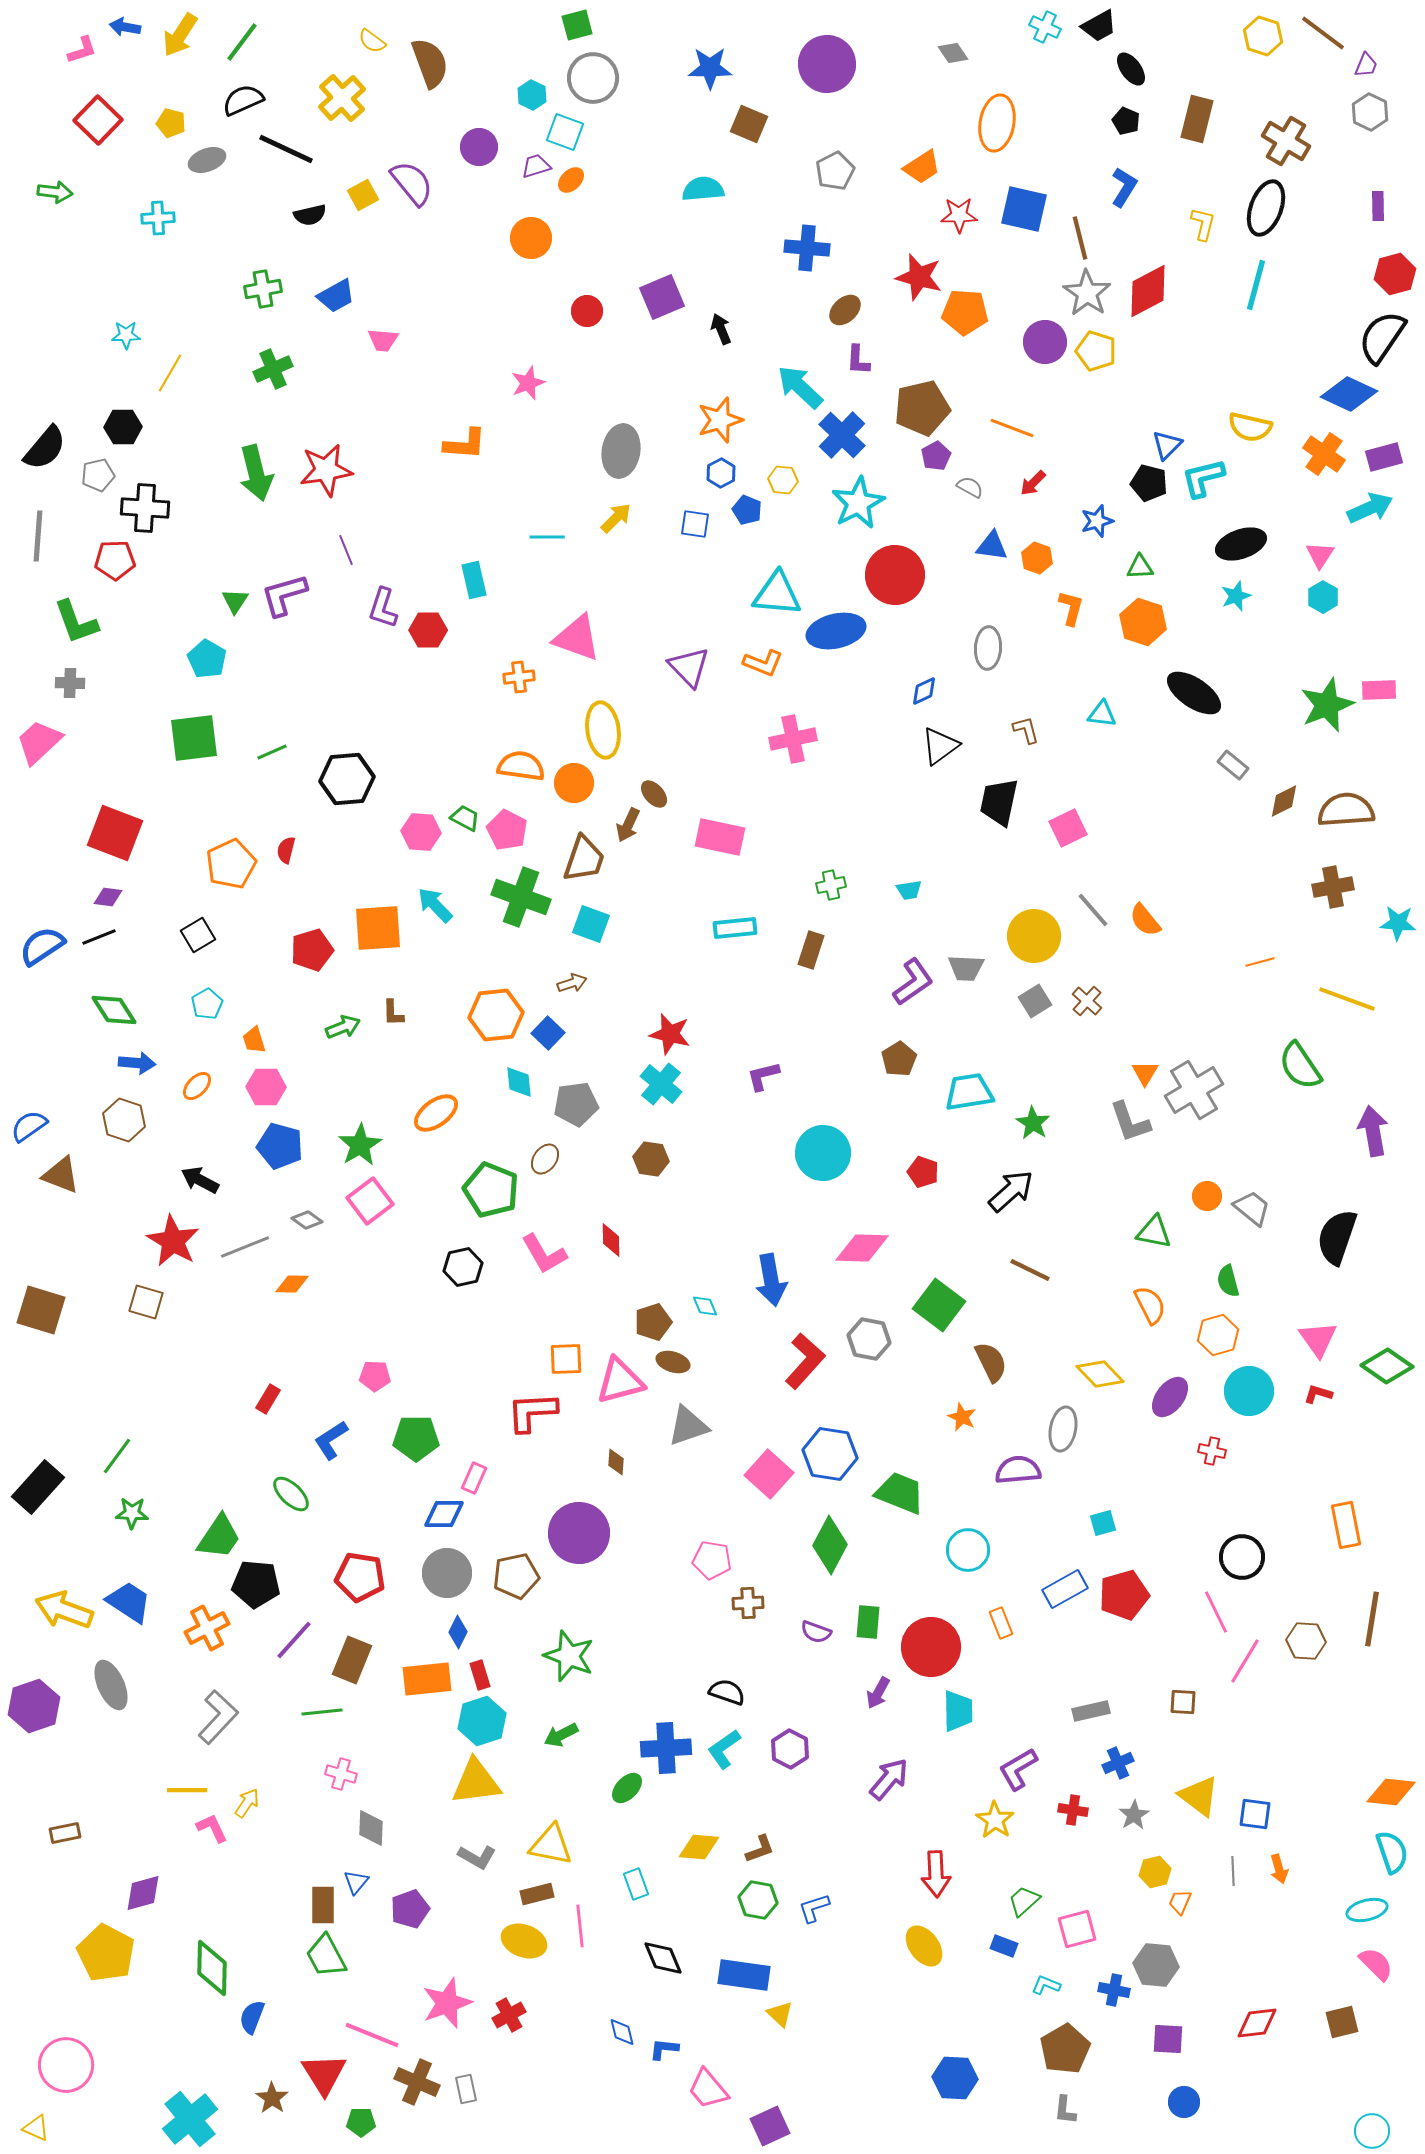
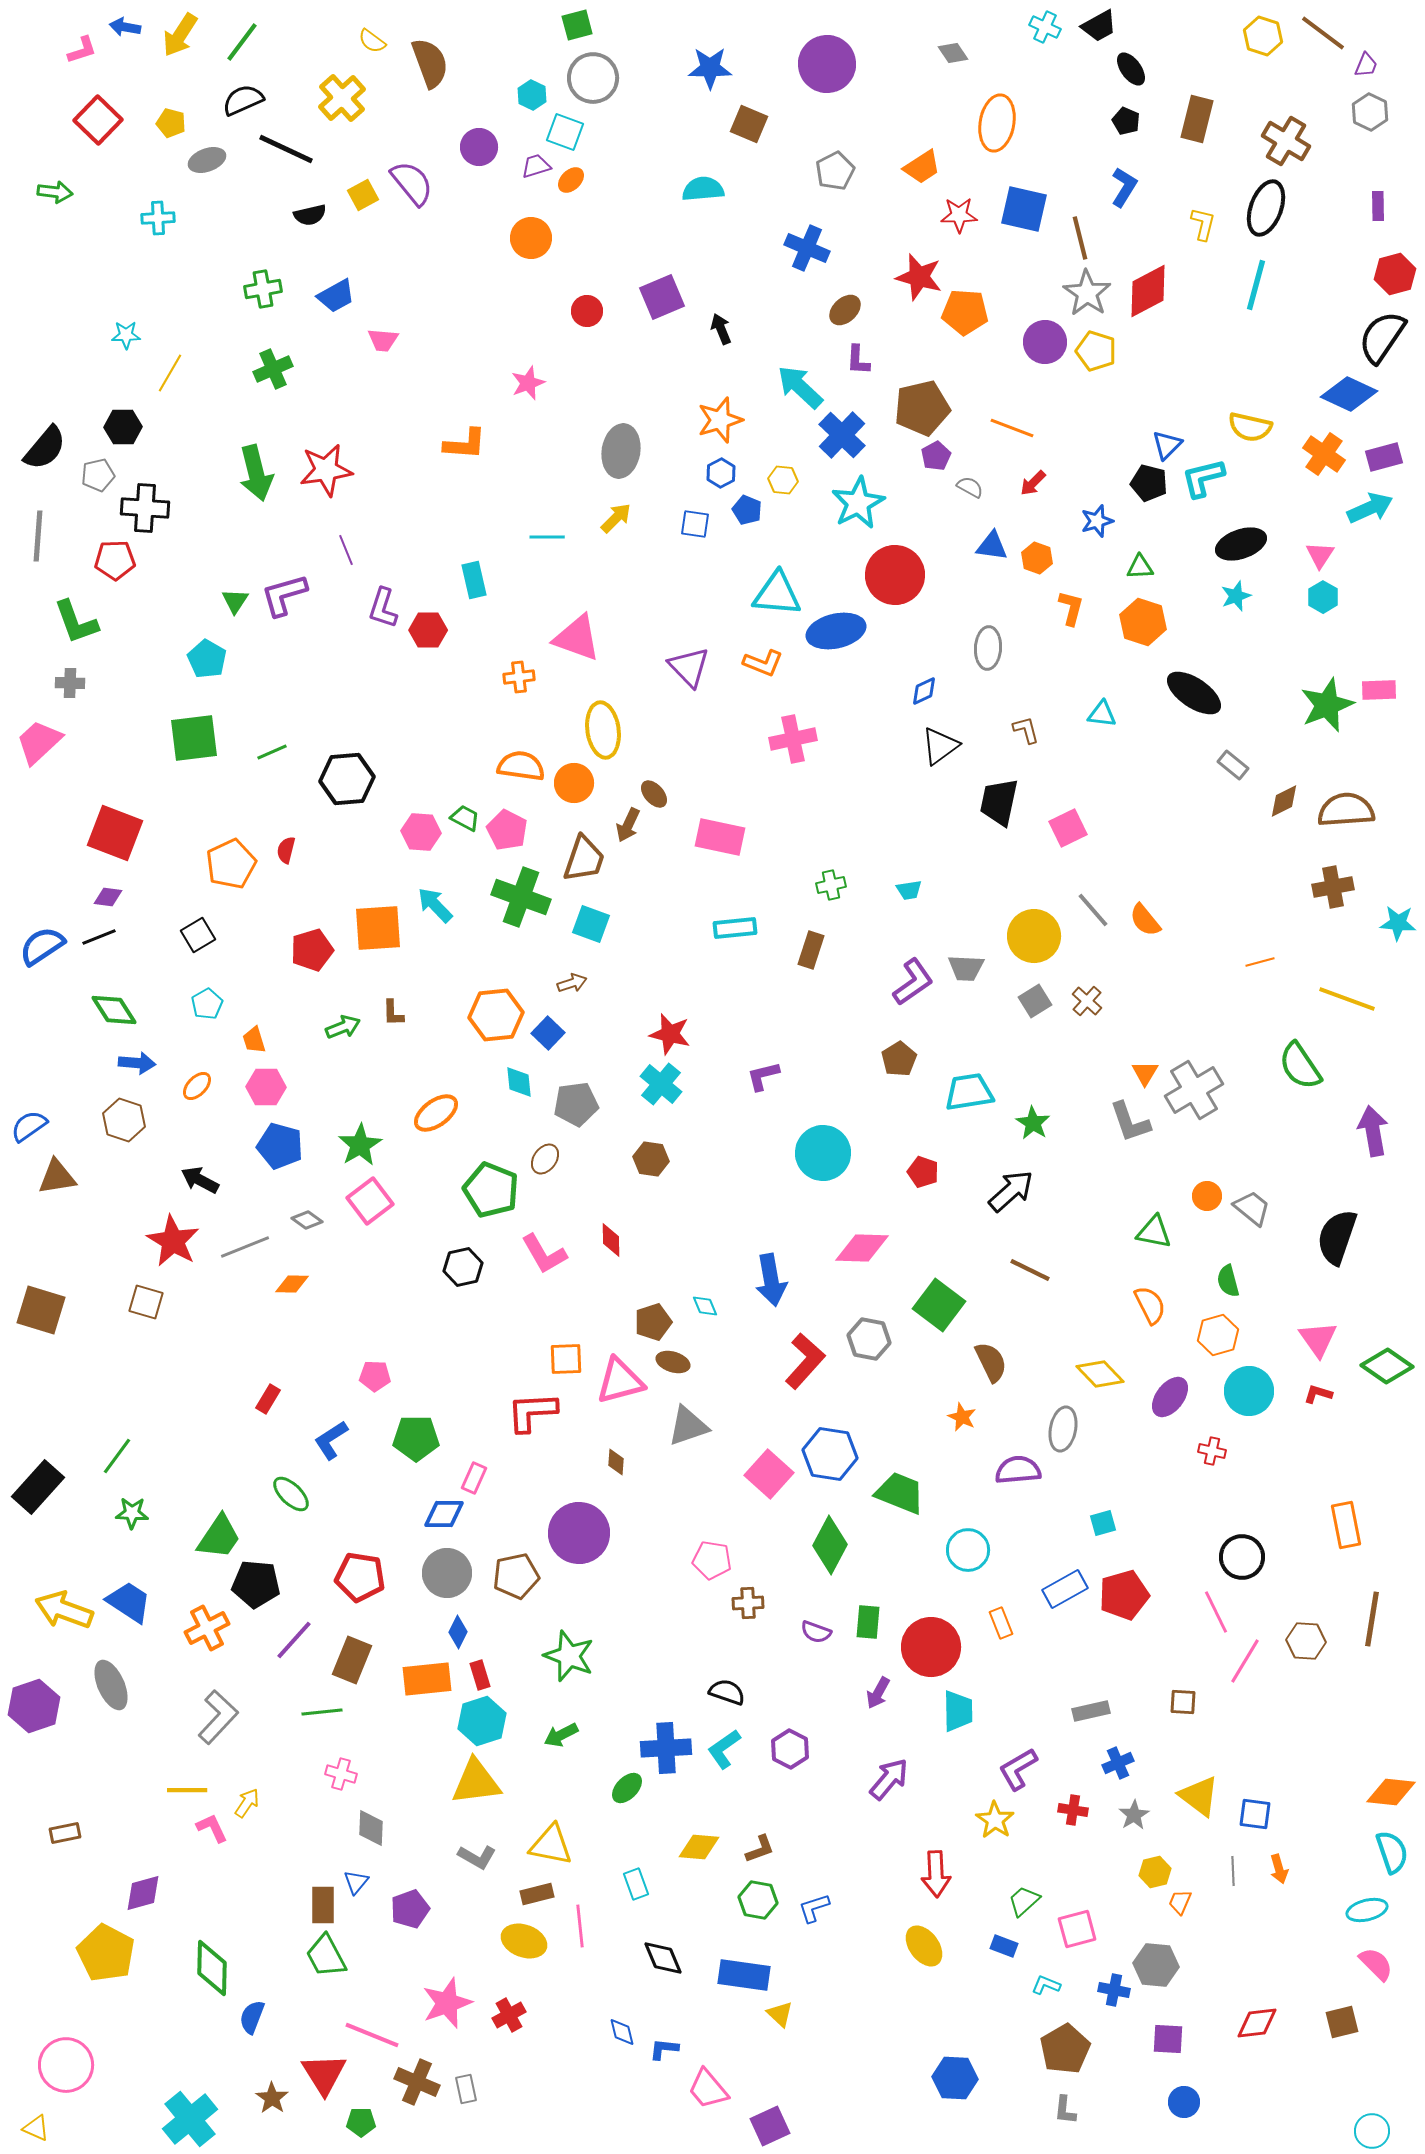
blue cross at (807, 248): rotated 18 degrees clockwise
brown triangle at (61, 1175): moved 4 px left, 2 px down; rotated 30 degrees counterclockwise
